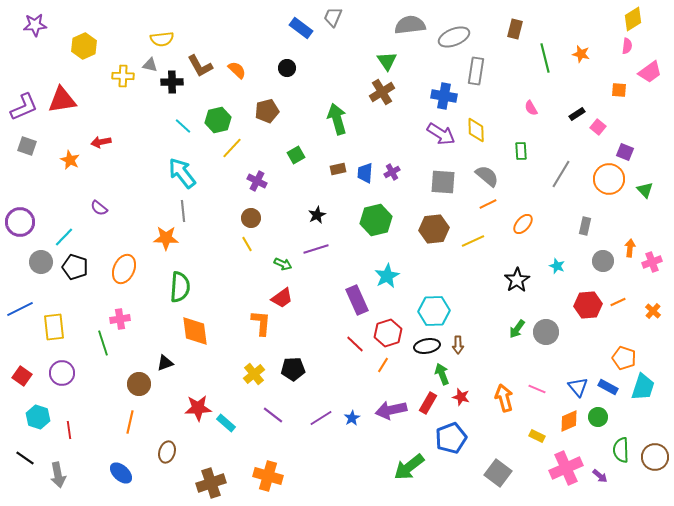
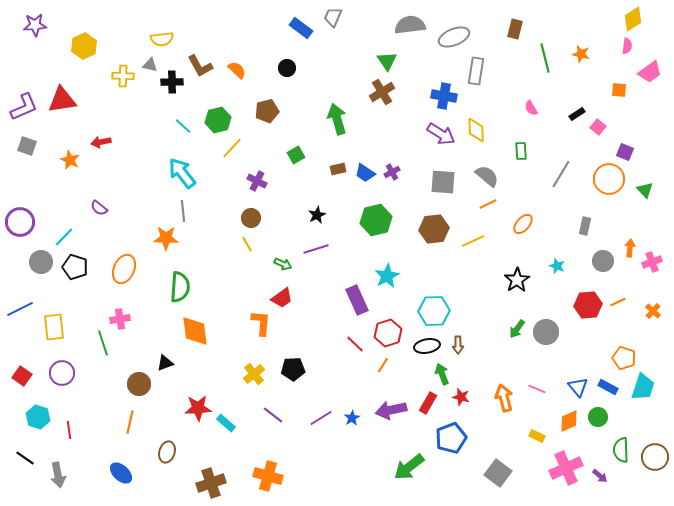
blue trapezoid at (365, 173): rotated 60 degrees counterclockwise
